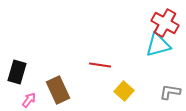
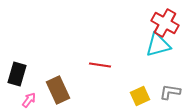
black rectangle: moved 2 px down
yellow square: moved 16 px right, 5 px down; rotated 24 degrees clockwise
